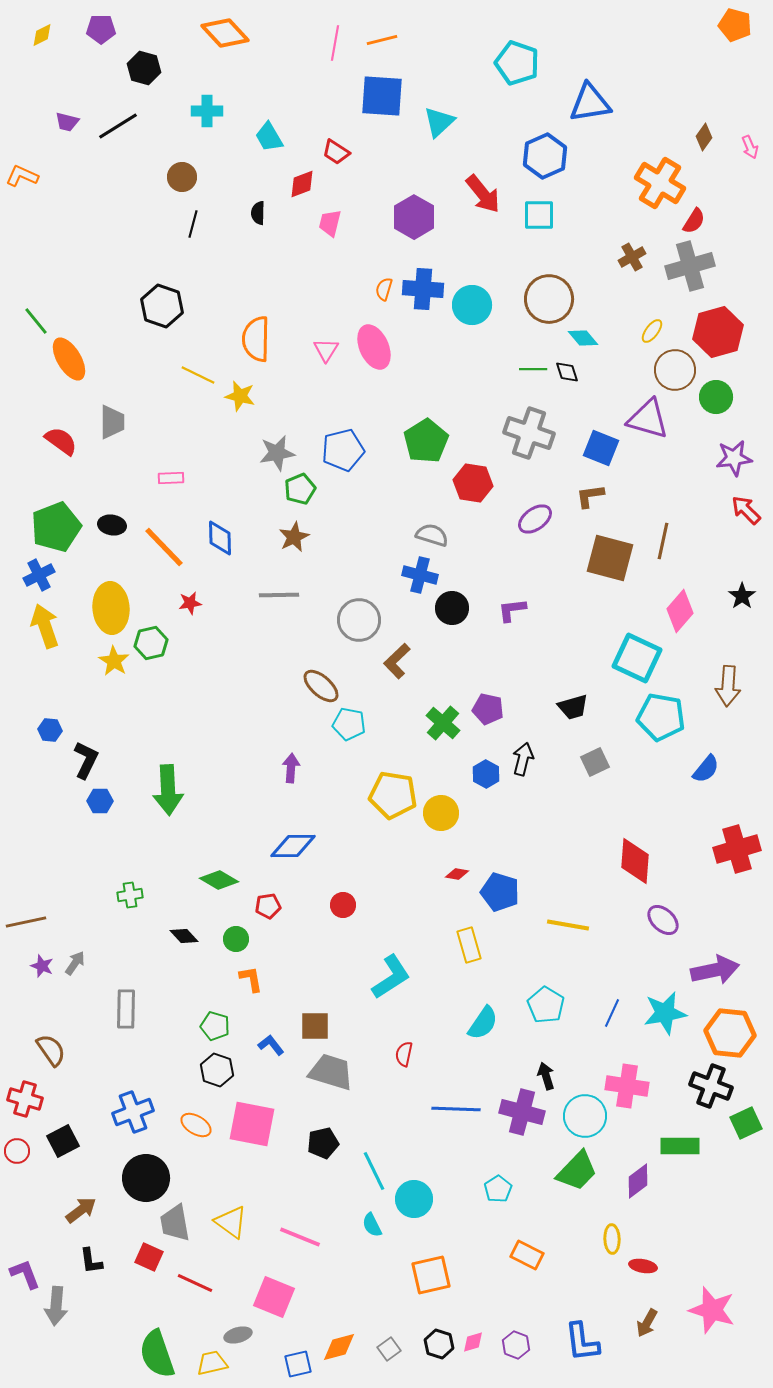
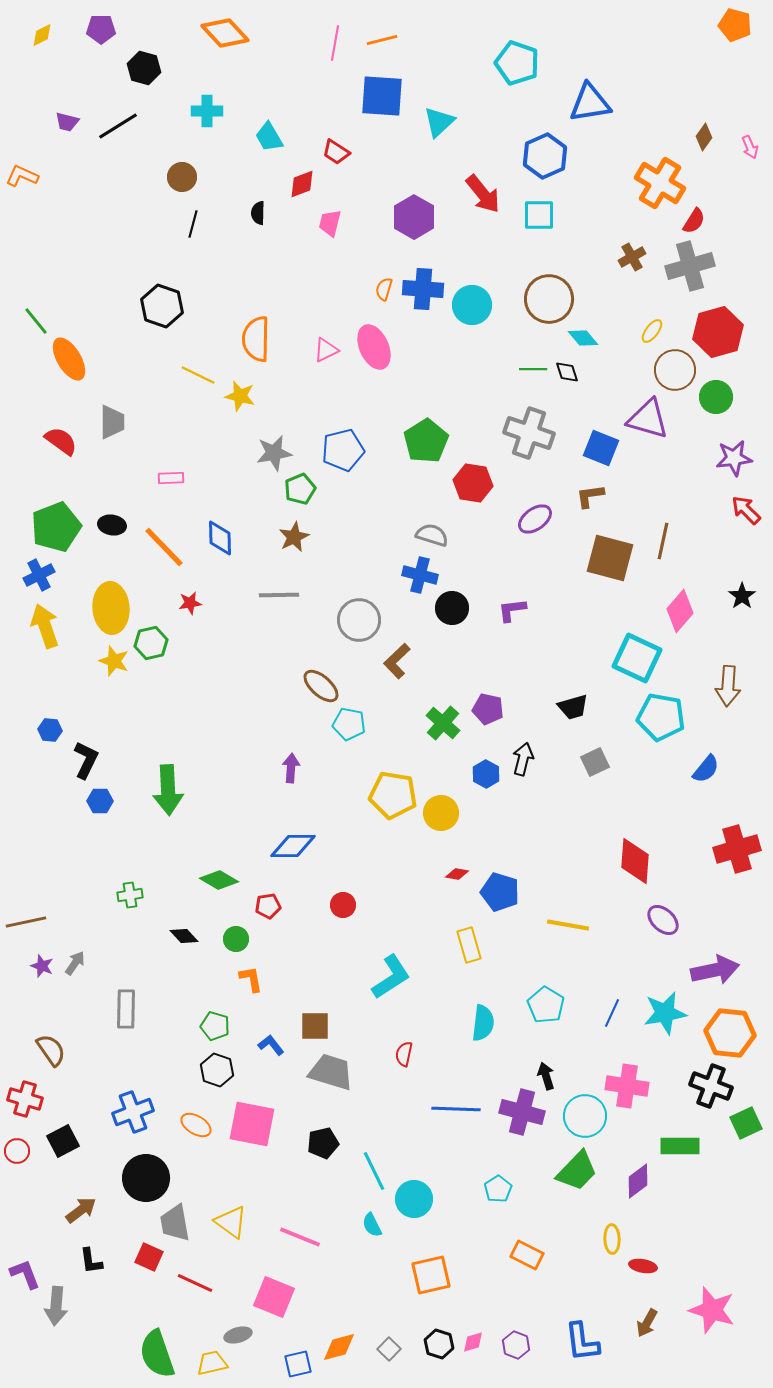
pink triangle at (326, 350): rotated 32 degrees clockwise
gray star at (277, 453): moved 3 px left
yellow star at (114, 661): rotated 12 degrees counterclockwise
cyan semicircle at (483, 1023): rotated 27 degrees counterclockwise
gray square at (389, 1349): rotated 10 degrees counterclockwise
